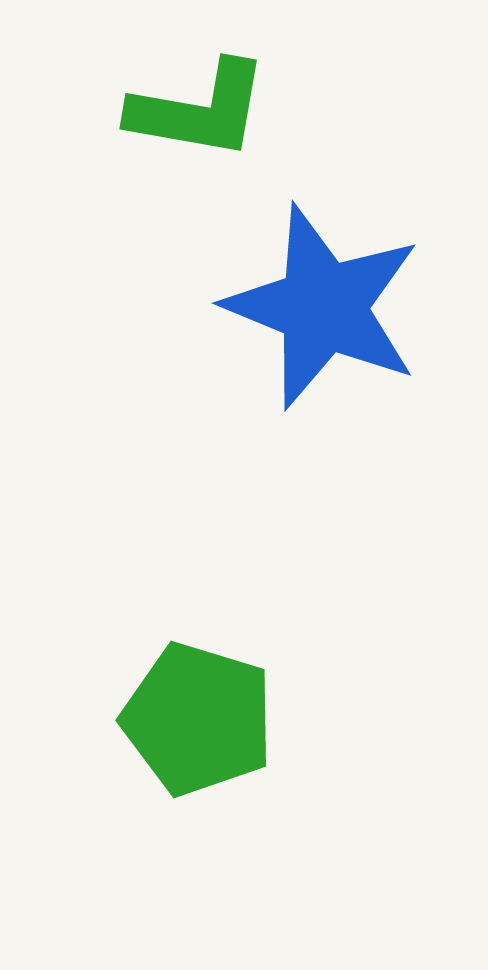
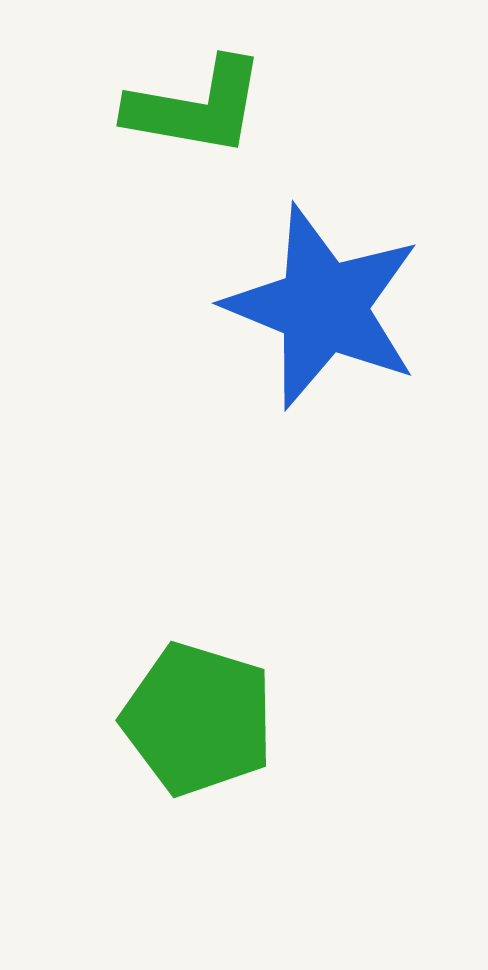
green L-shape: moved 3 px left, 3 px up
